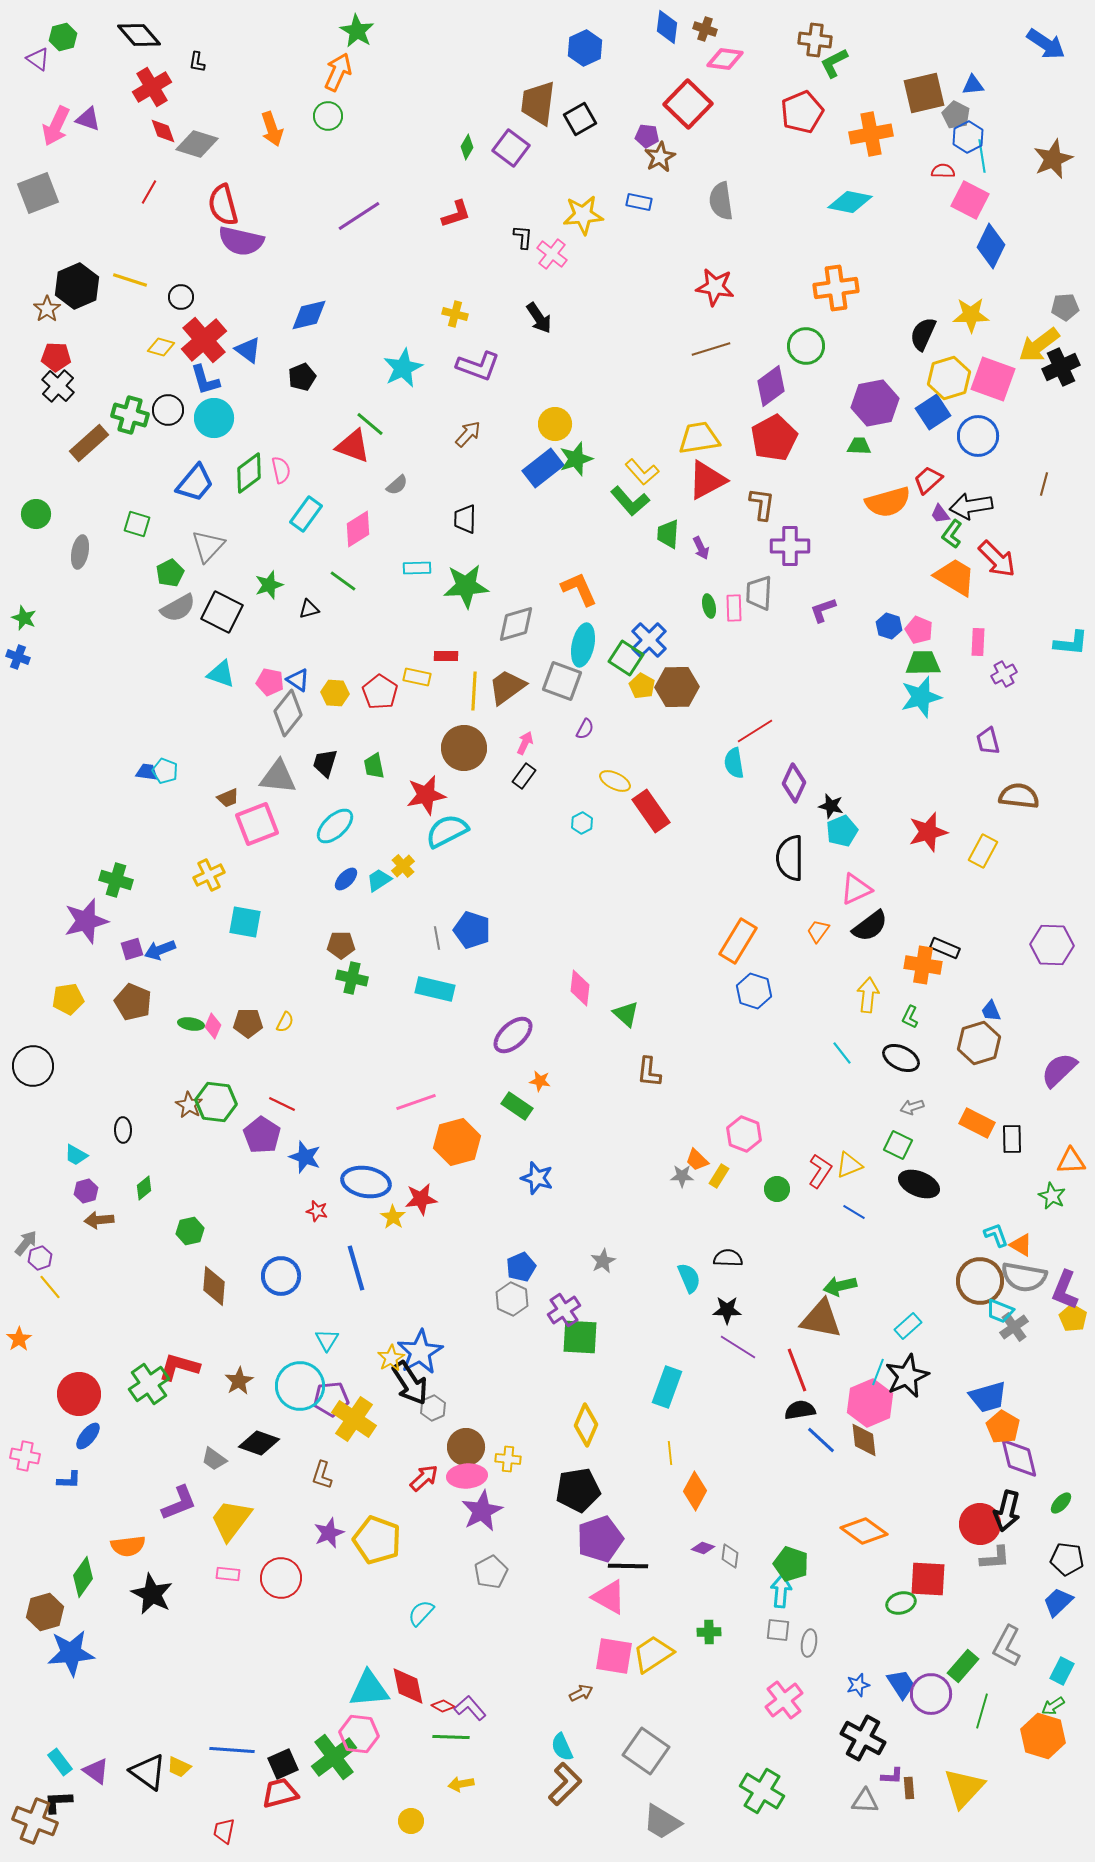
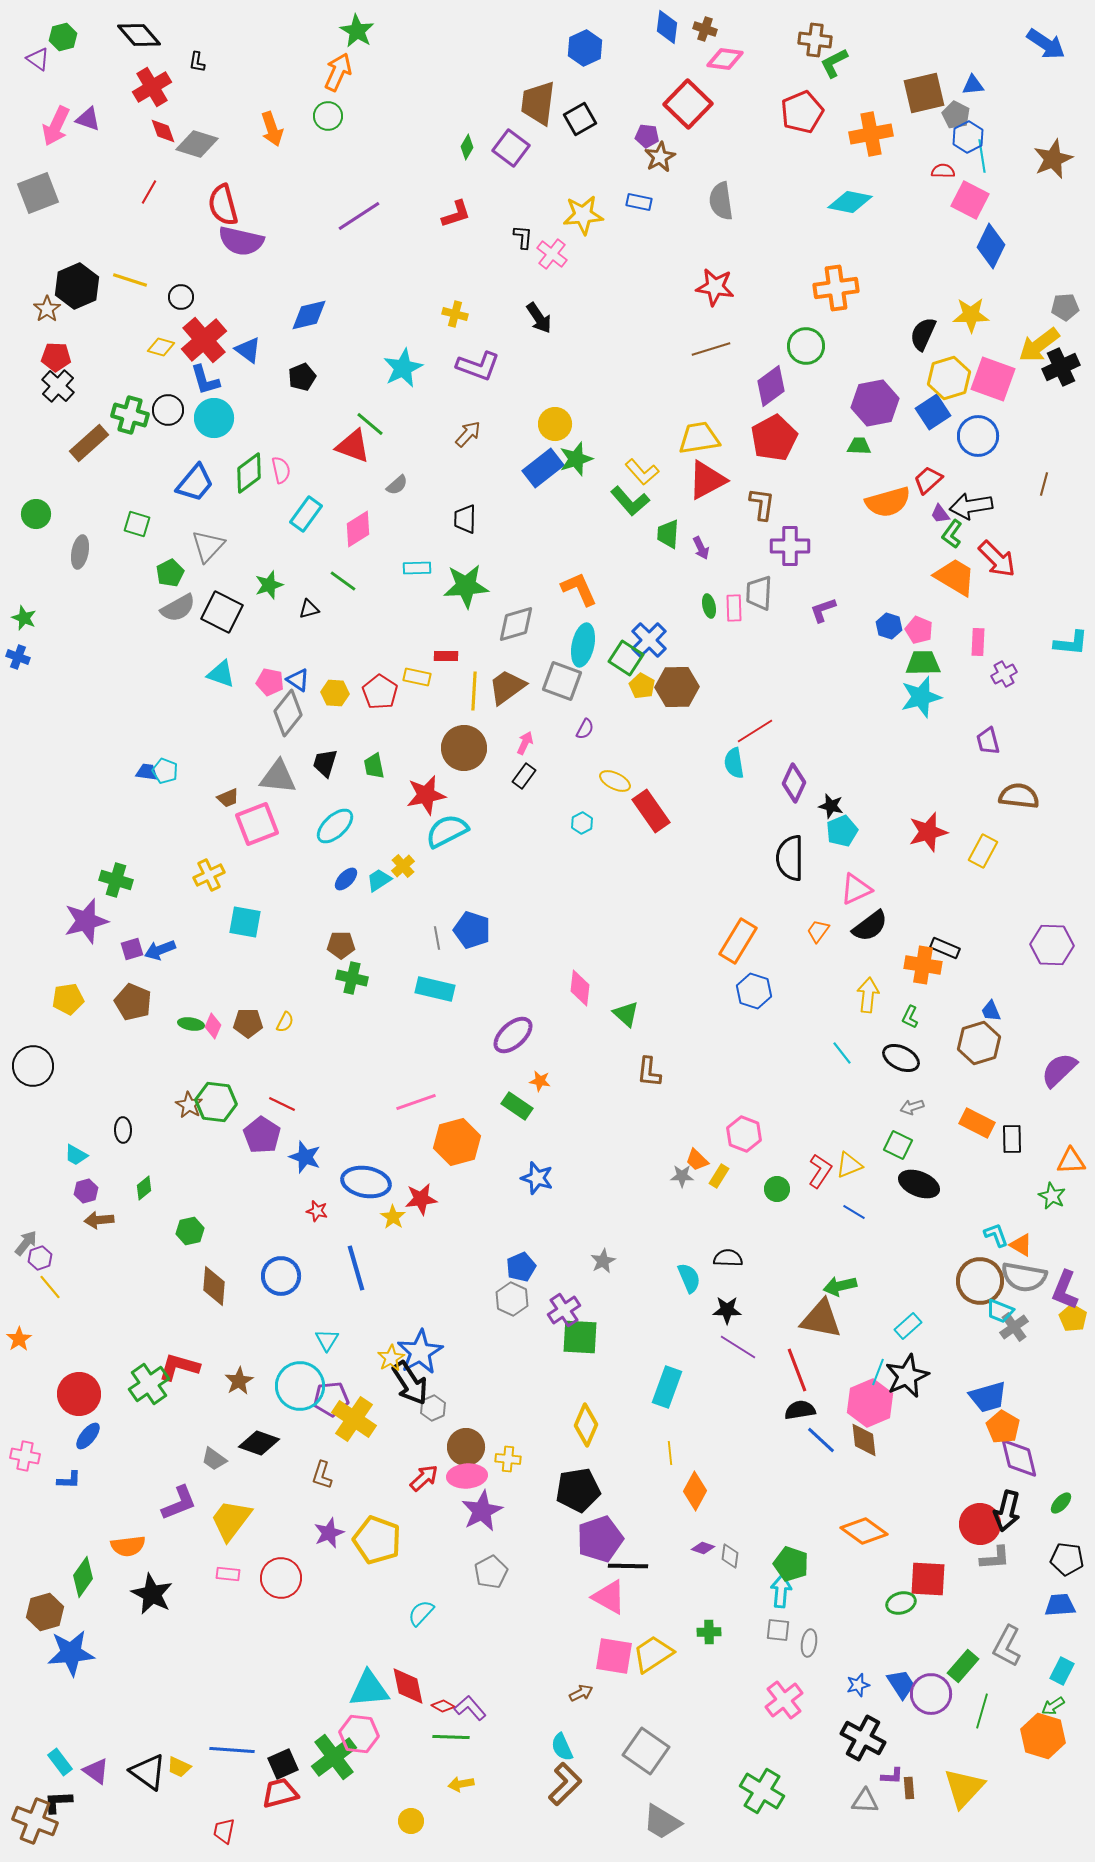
blue trapezoid at (1058, 1602): moved 2 px right, 3 px down; rotated 40 degrees clockwise
